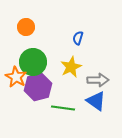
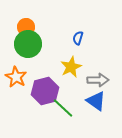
green circle: moved 5 px left, 18 px up
purple hexagon: moved 7 px right, 4 px down
green line: rotated 35 degrees clockwise
